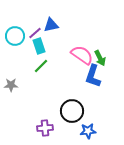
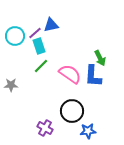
pink semicircle: moved 12 px left, 19 px down
blue L-shape: rotated 15 degrees counterclockwise
purple cross: rotated 35 degrees clockwise
